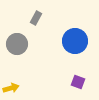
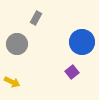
blue circle: moved 7 px right, 1 px down
purple square: moved 6 px left, 10 px up; rotated 32 degrees clockwise
yellow arrow: moved 1 px right, 6 px up; rotated 42 degrees clockwise
